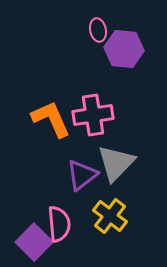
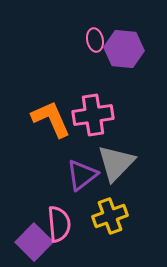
pink ellipse: moved 3 px left, 10 px down
yellow cross: rotated 32 degrees clockwise
